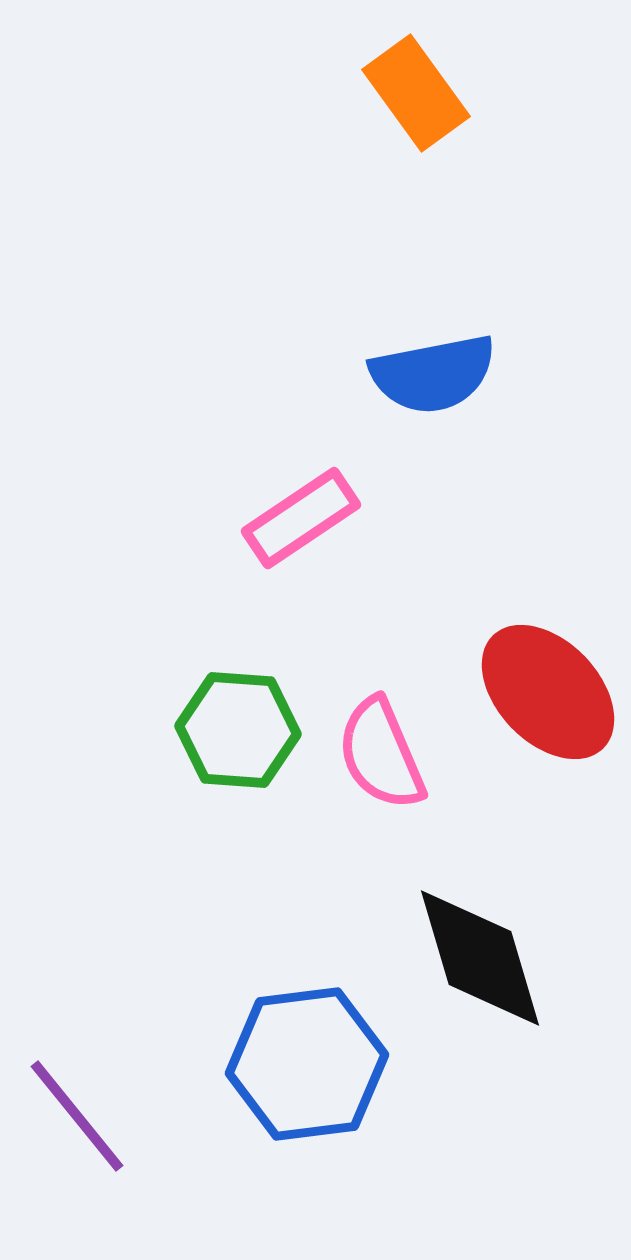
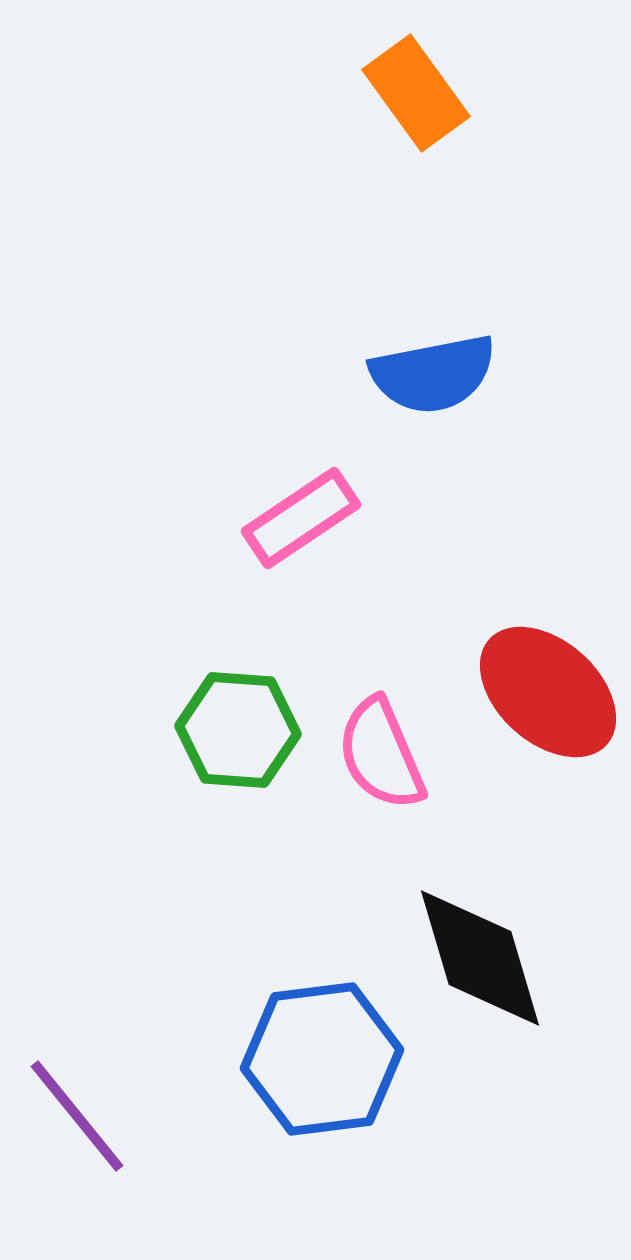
red ellipse: rotated 4 degrees counterclockwise
blue hexagon: moved 15 px right, 5 px up
